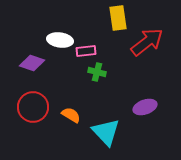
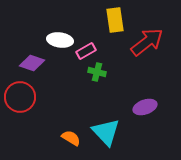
yellow rectangle: moved 3 px left, 2 px down
pink rectangle: rotated 24 degrees counterclockwise
red circle: moved 13 px left, 10 px up
orange semicircle: moved 23 px down
